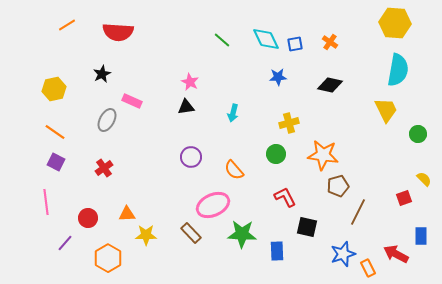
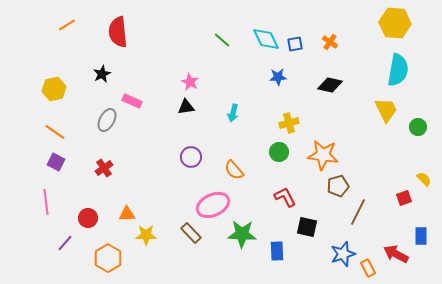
red semicircle at (118, 32): rotated 80 degrees clockwise
green circle at (418, 134): moved 7 px up
green circle at (276, 154): moved 3 px right, 2 px up
